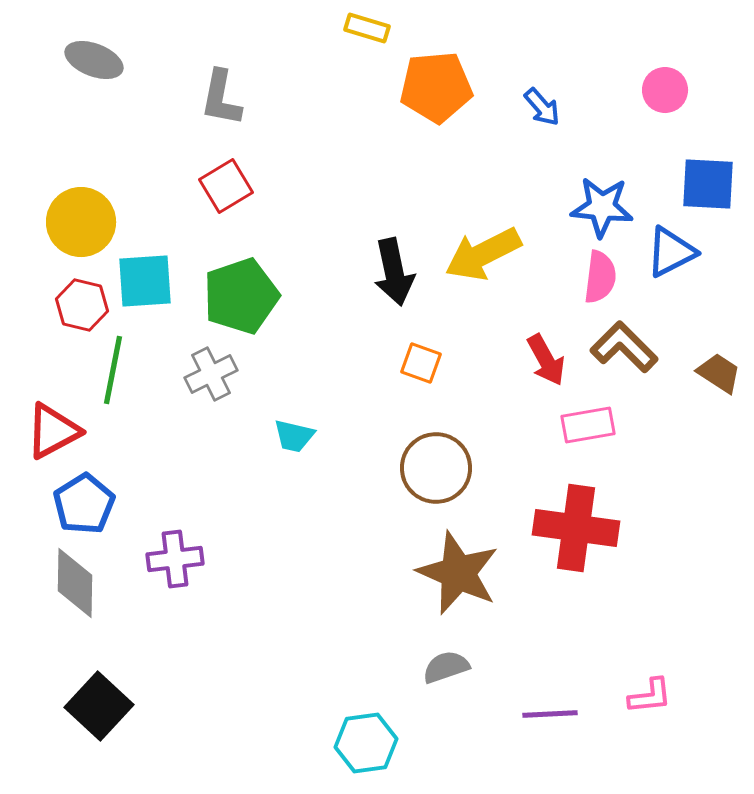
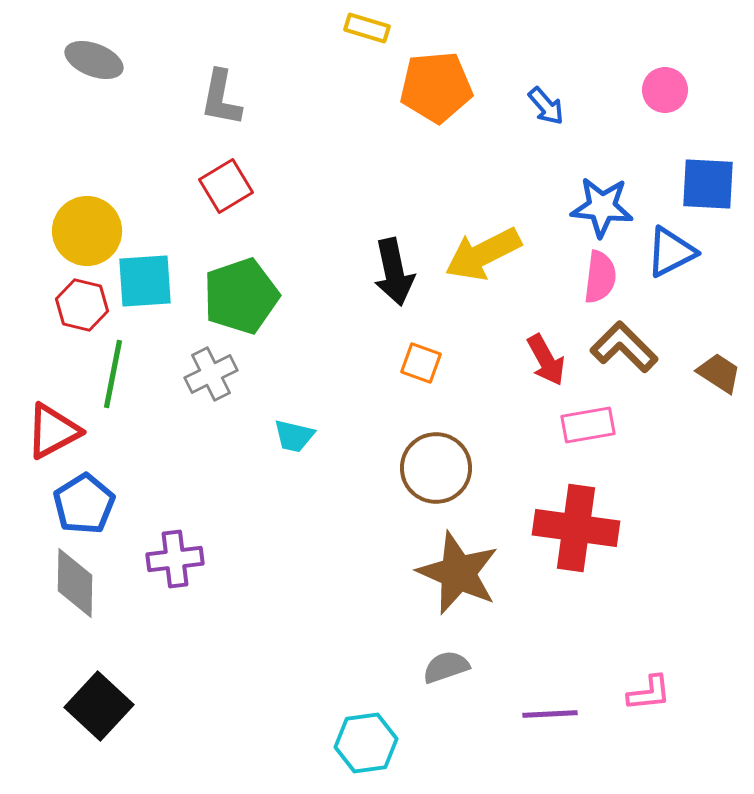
blue arrow: moved 4 px right, 1 px up
yellow circle: moved 6 px right, 9 px down
green line: moved 4 px down
pink L-shape: moved 1 px left, 3 px up
